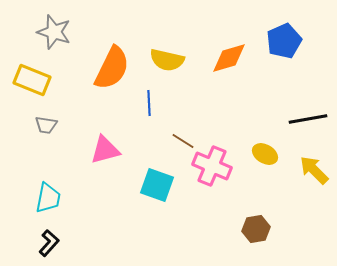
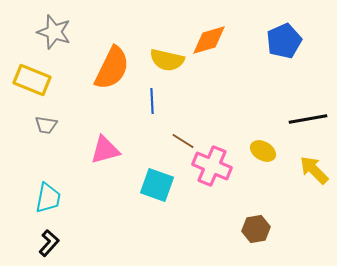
orange diamond: moved 20 px left, 18 px up
blue line: moved 3 px right, 2 px up
yellow ellipse: moved 2 px left, 3 px up
